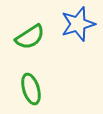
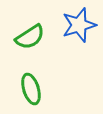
blue star: moved 1 px right, 1 px down
